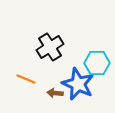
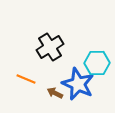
brown arrow: rotated 21 degrees clockwise
